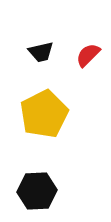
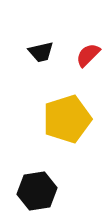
yellow pentagon: moved 23 px right, 5 px down; rotated 9 degrees clockwise
black hexagon: rotated 6 degrees counterclockwise
